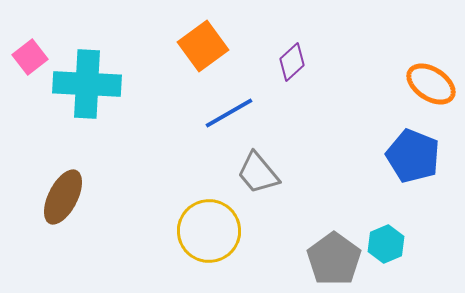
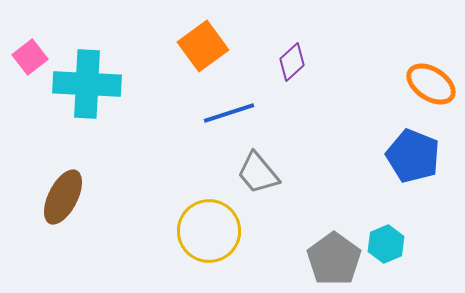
blue line: rotated 12 degrees clockwise
